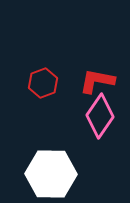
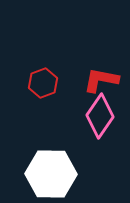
red L-shape: moved 4 px right, 1 px up
